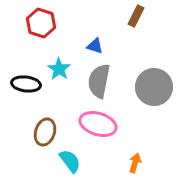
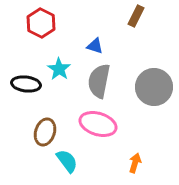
red hexagon: rotated 8 degrees clockwise
cyan semicircle: moved 3 px left
